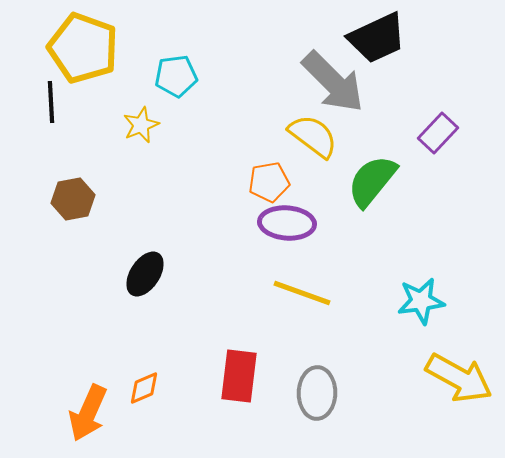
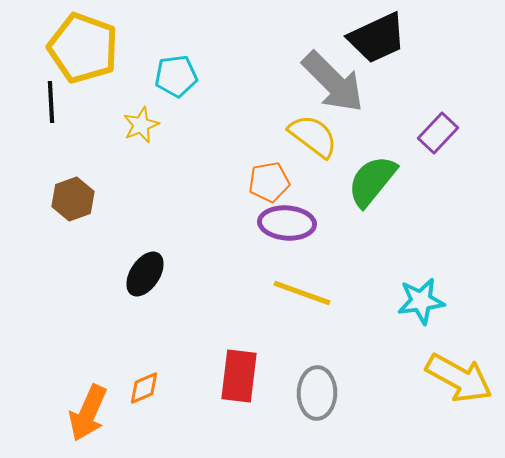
brown hexagon: rotated 9 degrees counterclockwise
